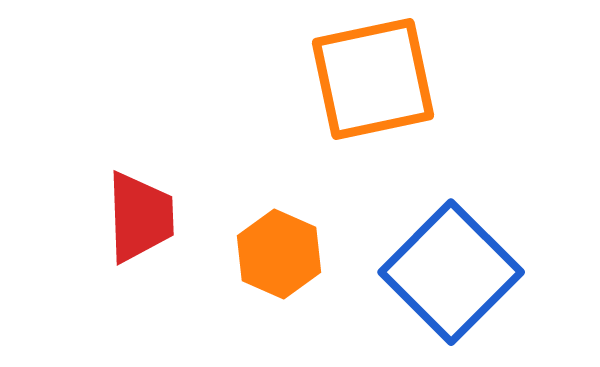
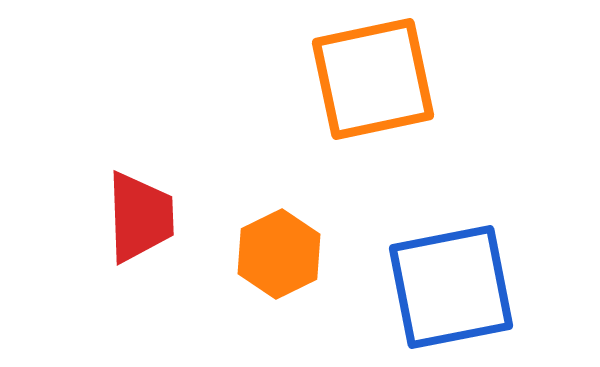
orange hexagon: rotated 10 degrees clockwise
blue square: moved 15 px down; rotated 34 degrees clockwise
